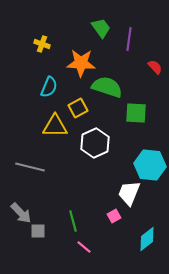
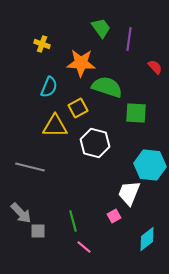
white hexagon: rotated 20 degrees counterclockwise
